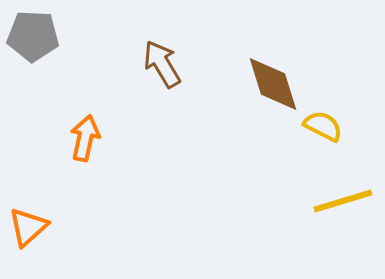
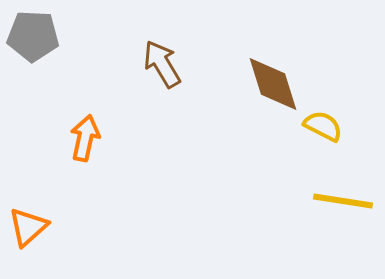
yellow line: rotated 26 degrees clockwise
